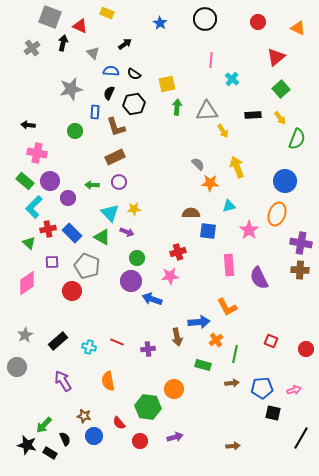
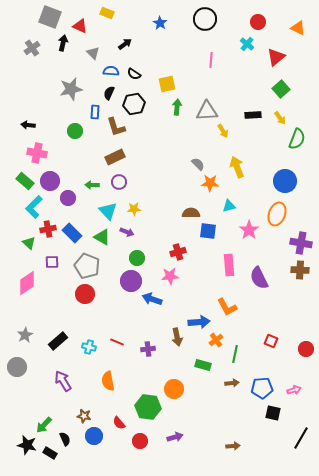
cyan cross at (232, 79): moved 15 px right, 35 px up
cyan triangle at (110, 213): moved 2 px left, 2 px up
red circle at (72, 291): moved 13 px right, 3 px down
